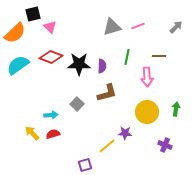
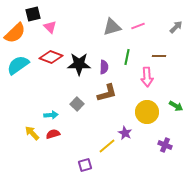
purple semicircle: moved 2 px right, 1 px down
green arrow: moved 3 px up; rotated 112 degrees clockwise
purple star: rotated 24 degrees clockwise
